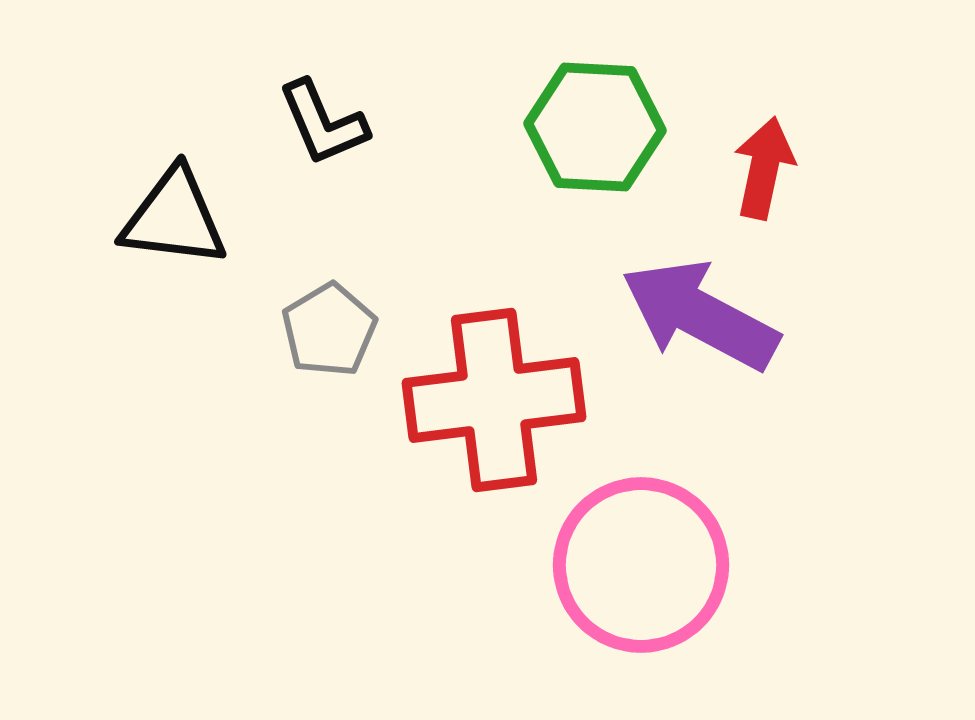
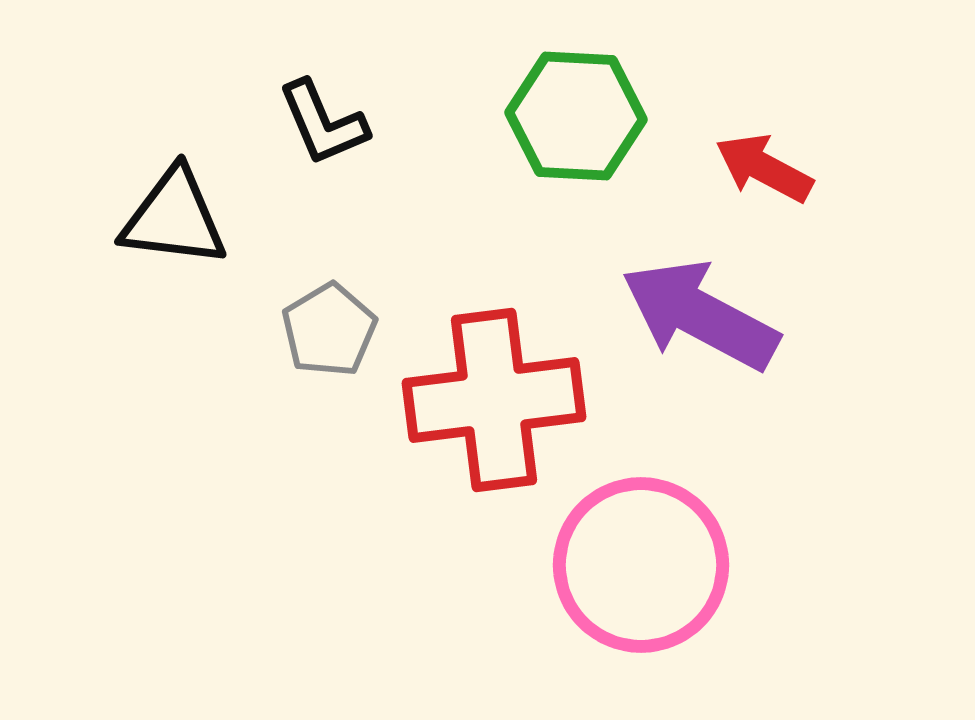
green hexagon: moved 19 px left, 11 px up
red arrow: rotated 74 degrees counterclockwise
